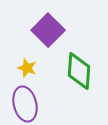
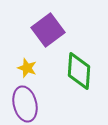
purple square: rotated 8 degrees clockwise
